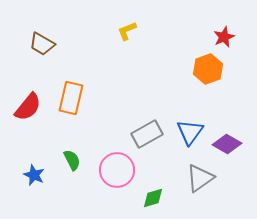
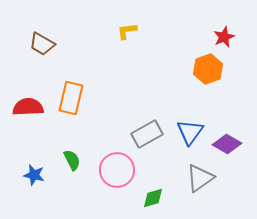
yellow L-shape: rotated 15 degrees clockwise
red semicircle: rotated 132 degrees counterclockwise
blue star: rotated 10 degrees counterclockwise
